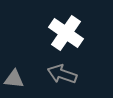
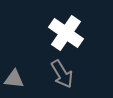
gray arrow: rotated 140 degrees counterclockwise
